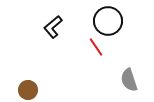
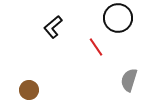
black circle: moved 10 px right, 3 px up
gray semicircle: rotated 35 degrees clockwise
brown circle: moved 1 px right
